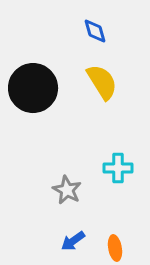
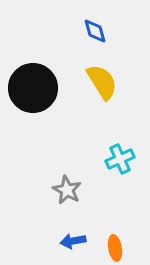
cyan cross: moved 2 px right, 9 px up; rotated 24 degrees counterclockwise
blue arrow: rotated 25 degrees clockwise
